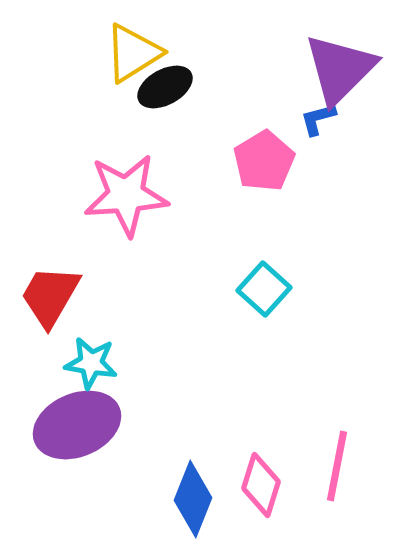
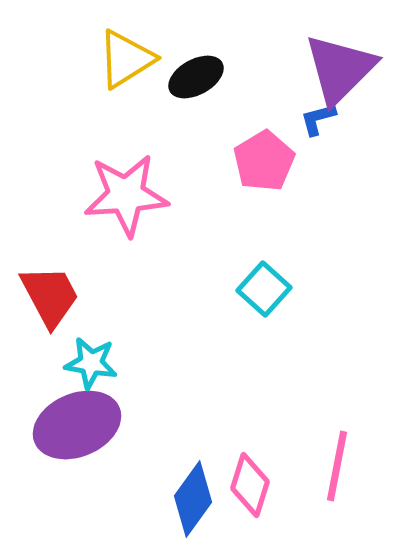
yellow triangle: moved 7 px left, 6 px down
black ellipse: moved 31 px right, 10 px up
red trapezoid: rotated 122 degrees clockwise
pink diamond: moved 11 px left
blue diamond: rotated 14 degrees clockwise
